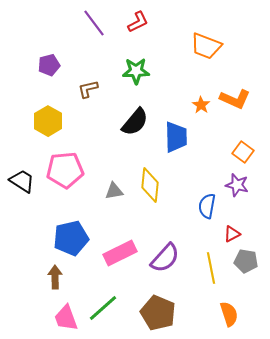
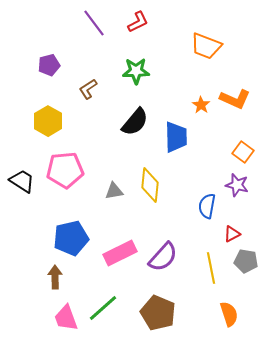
brown L-shape: rotated 20 degrees counterclockwise
purple semicircle: moved 2 px left, 1 px up
